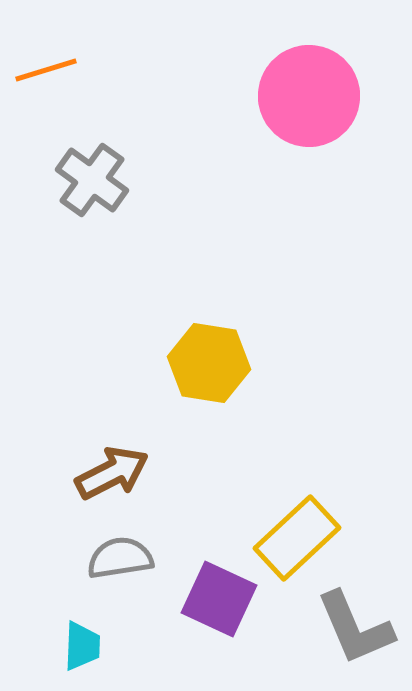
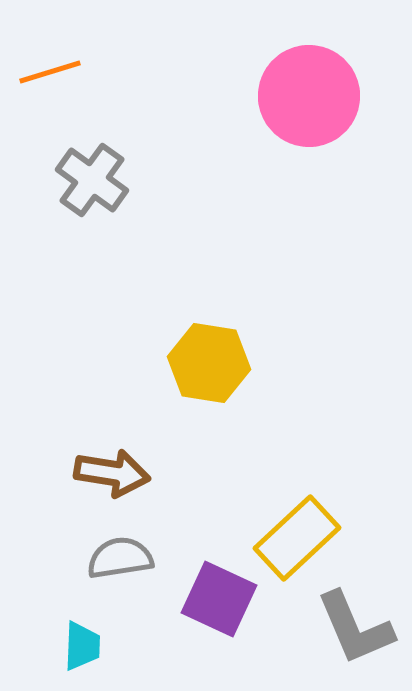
orange line: moved 4 px right, 2 px down
brown arrow: rotated 36 degrees clockwise
